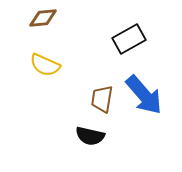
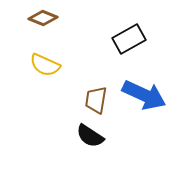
brown diamond: rotated 28 degrees clockwise
blue arrow: rotated 24 degrees counterclockwise
brown trapezoid: moved 6 px left, 1 px down
black semicircle: rotated 20 degrees clockwise
